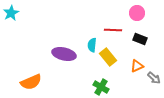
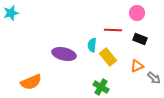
cyan star: rotated 14 degrees clockwise
